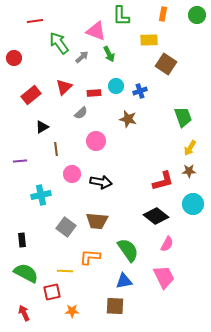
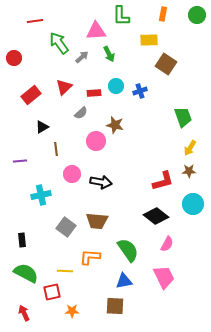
pink triangle at (96, 31): rotated 25 degrees counterclockwise
brown star at (128, 119): moved 13 px left, 6 px down
